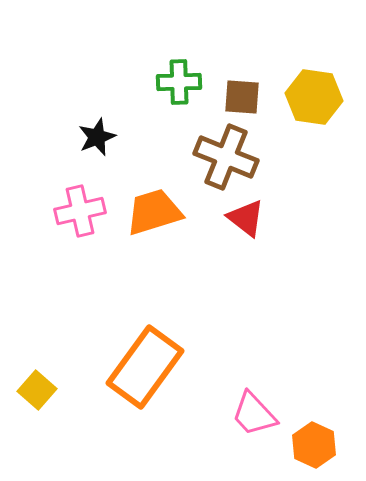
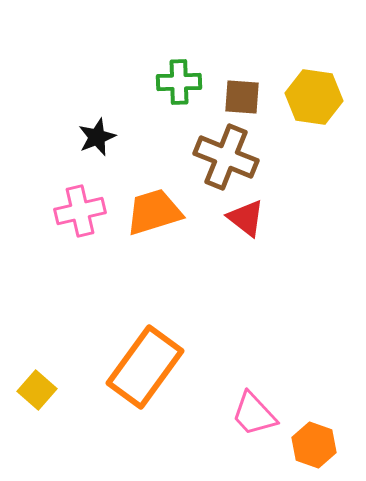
orange hexagon: rotated 6 degrees counterclockwise
